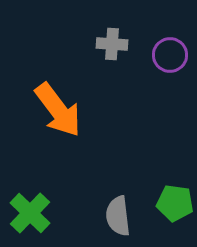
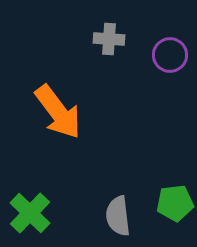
gray cross: moved 3 px left, 5 px up
orange arrow: moved 2 px down
green pentagon: rotated 15 degrees counterclockwise
